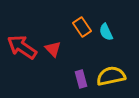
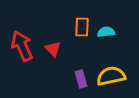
orange rectangle: rotated 36 degrees clockwise
cyan semicircle: rotated 108 degrees clockwise
red arrow: moved 1 px up; rotated 32 degrees clockwise
